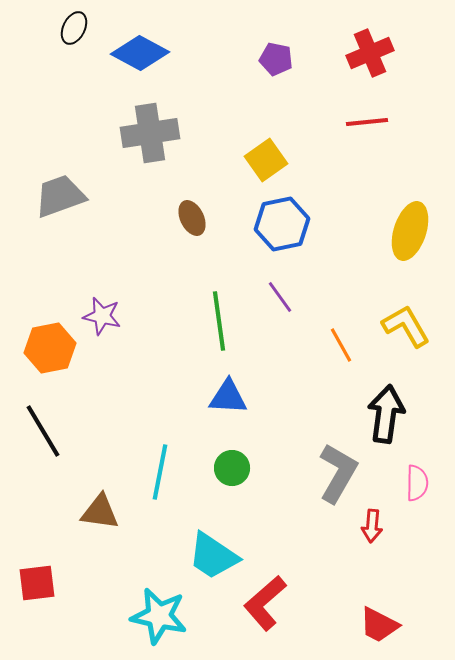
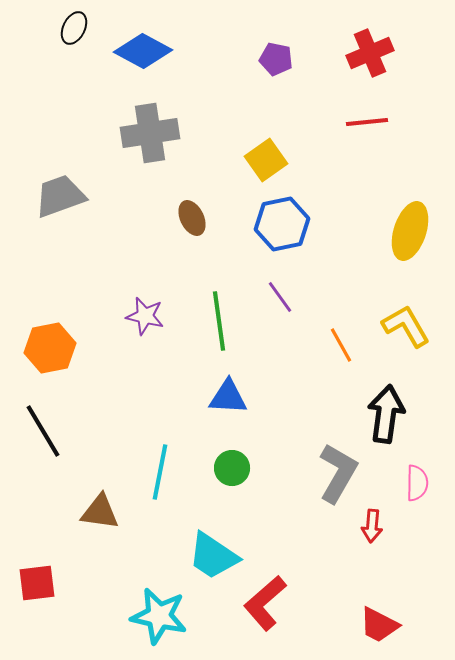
blue diamond: moved 3 px right, 2 px up
purple star: moved 43 px right
